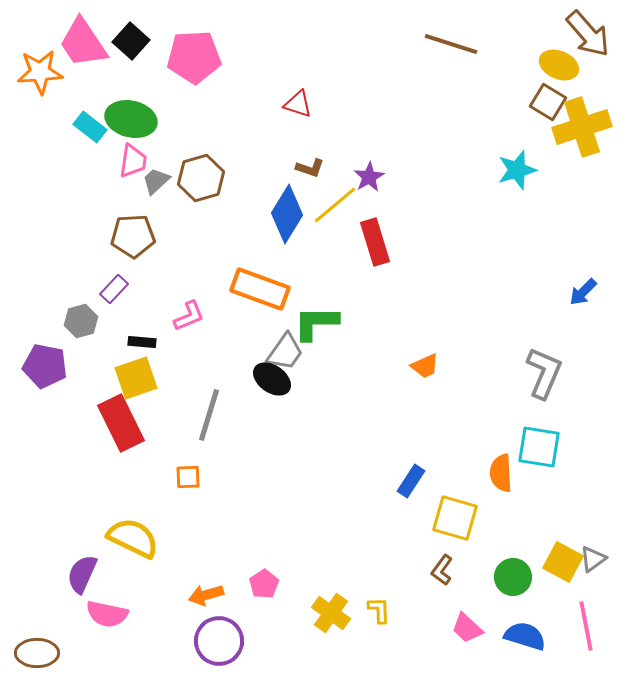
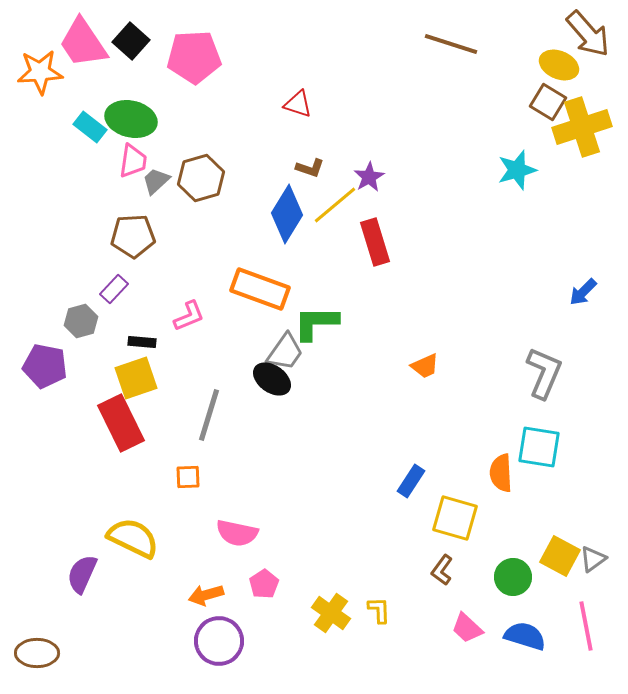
yellow square at (563, 562): moved 3 px left, 6 px up
pink semicircle at (107, 614): moved 130 px right, 81 px up
